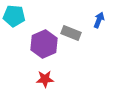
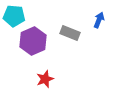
gray rectangle: moved 1 px left
purple hexagon: moved 11 px left, 3 px up
red star: rotated 18 degrees counterclockwise
